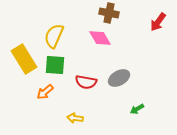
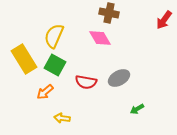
red arrow: moved 6 px right, 2 px up
green square: rotated 25 degrees clockwise
yellow arrow: moved 13 px left
